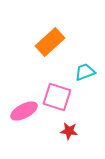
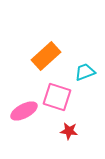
orange rectangle: moved 4 px left, 14 px down
